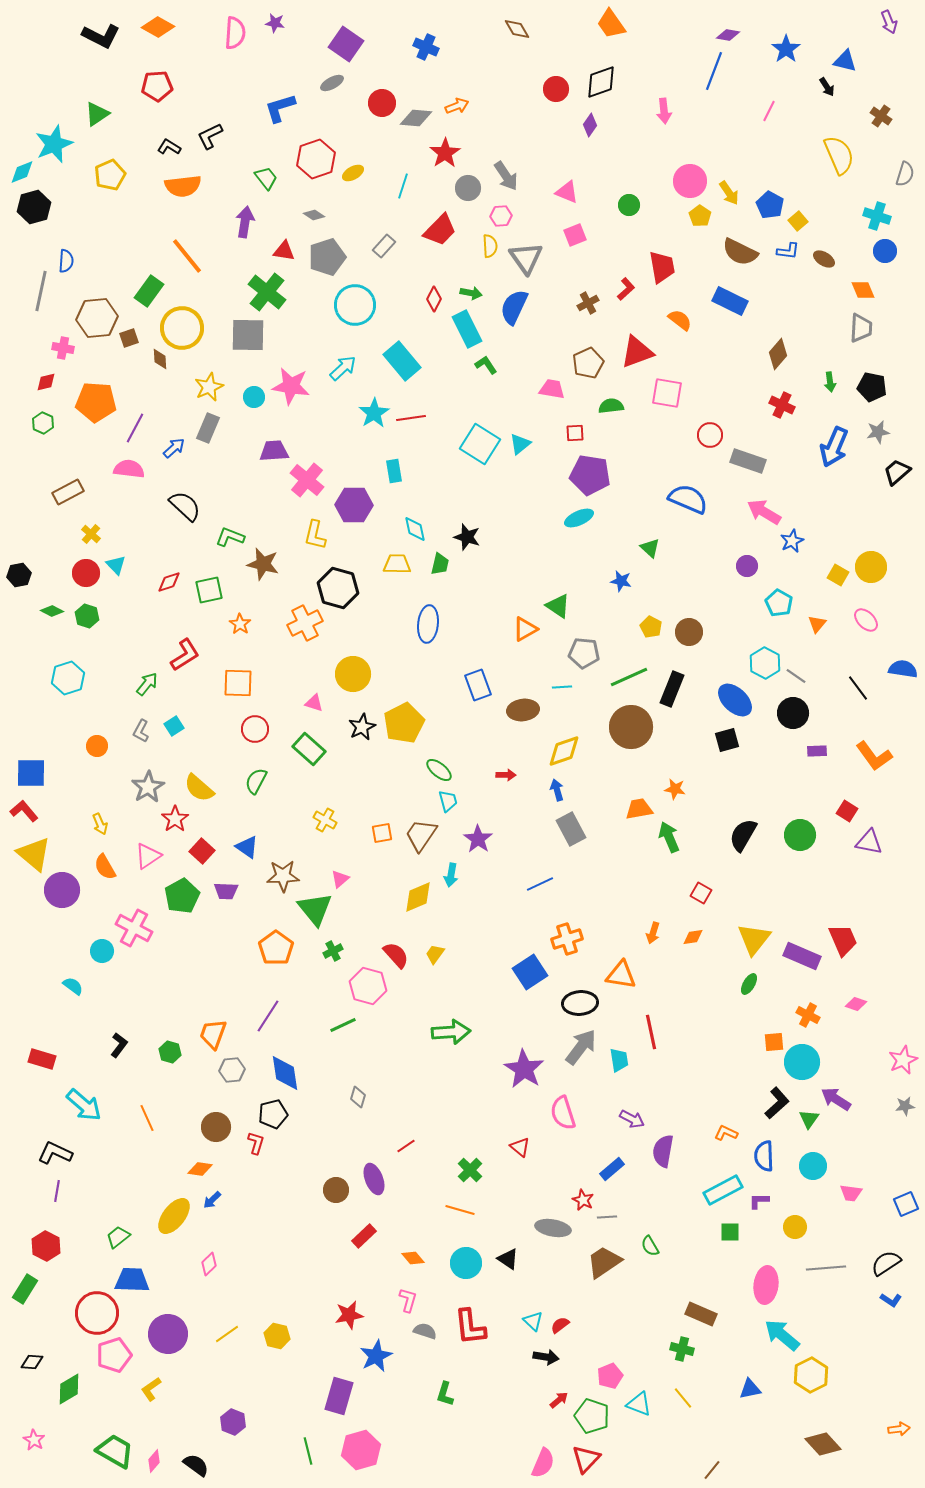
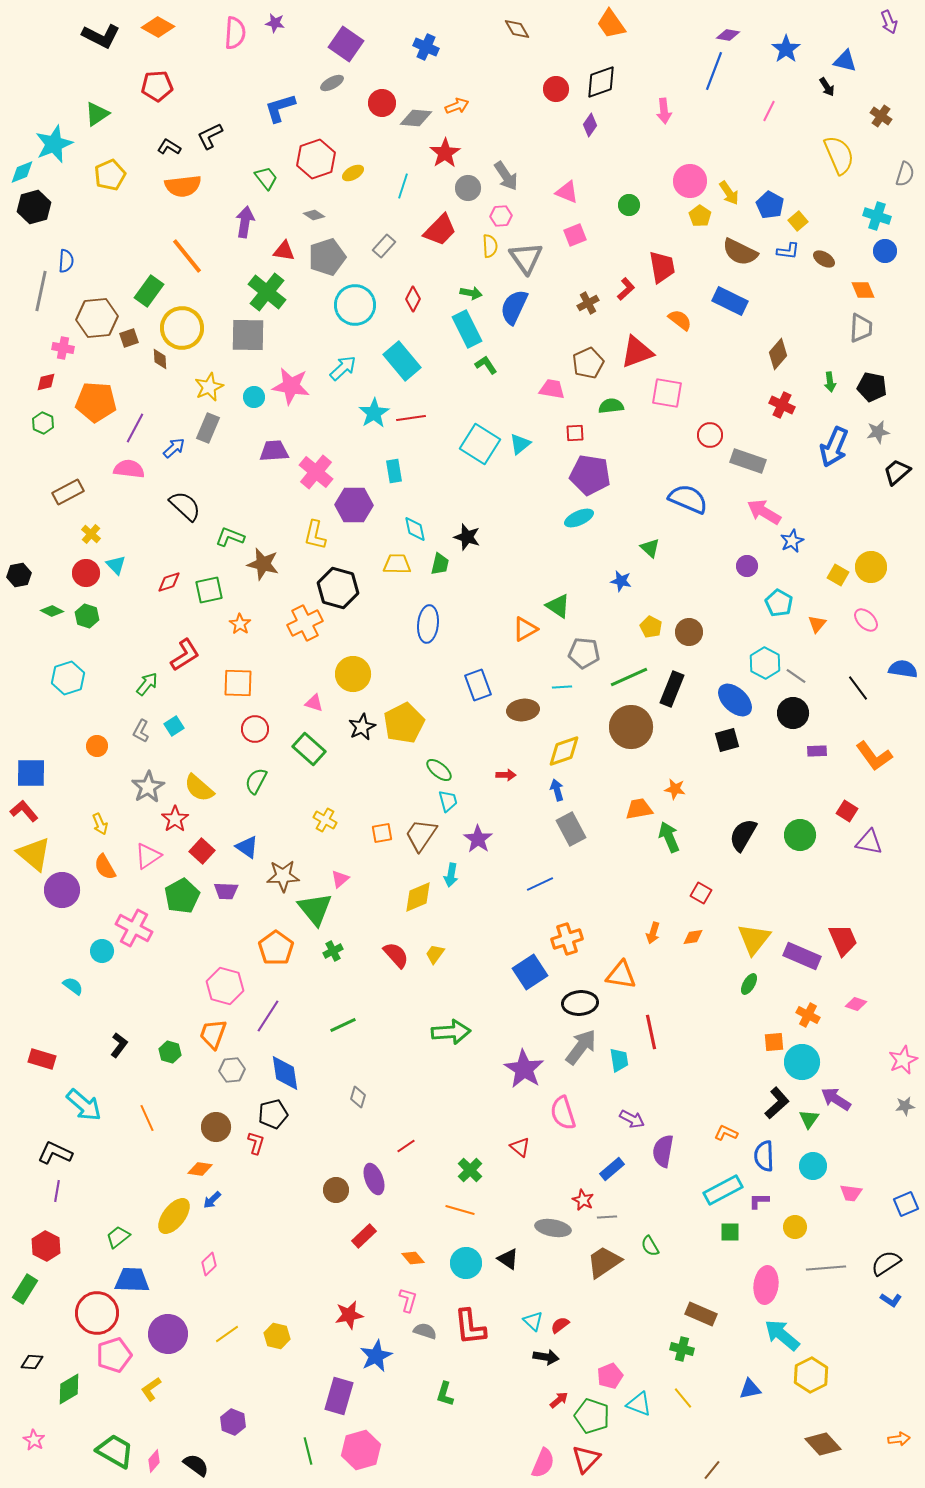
red diamond at (434, 299): moved 21 px left
pink cross at (307, 480): moved 9 px right, 8 px up
pink hexagon at (368, 986): moved 143 px left
orange arrow at (899, 1429): moved 10 px down
